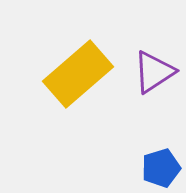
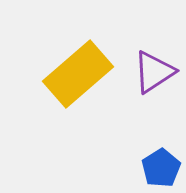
blue pentagon: rotated 15 degrees counterclockwise
